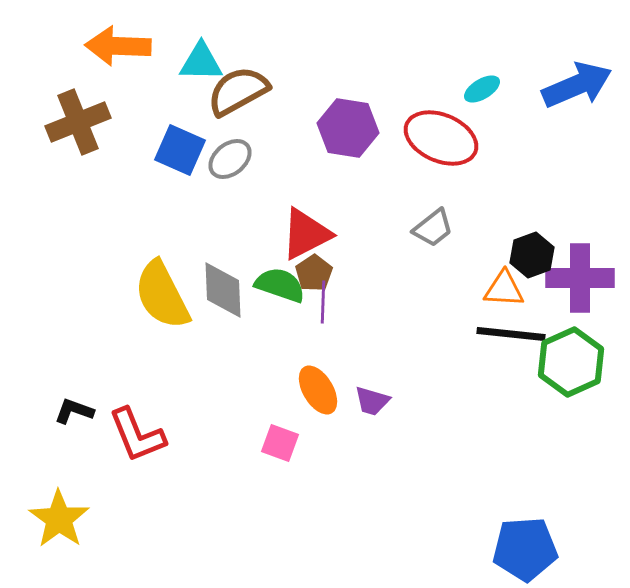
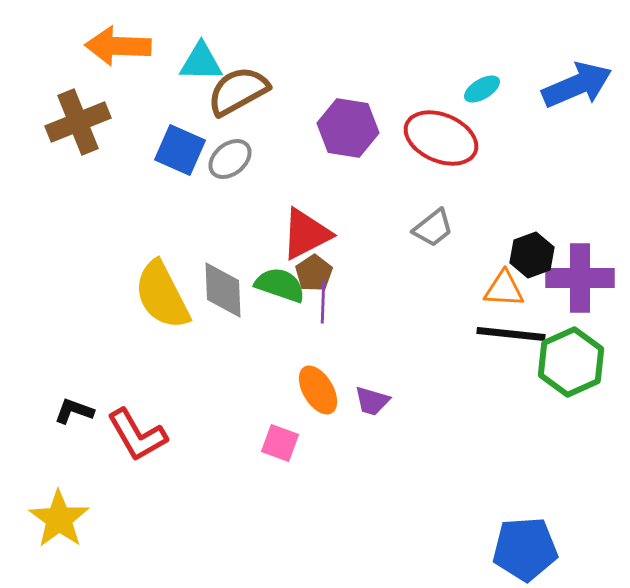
red L-shape: rotated 8 degrees counterclockwise
